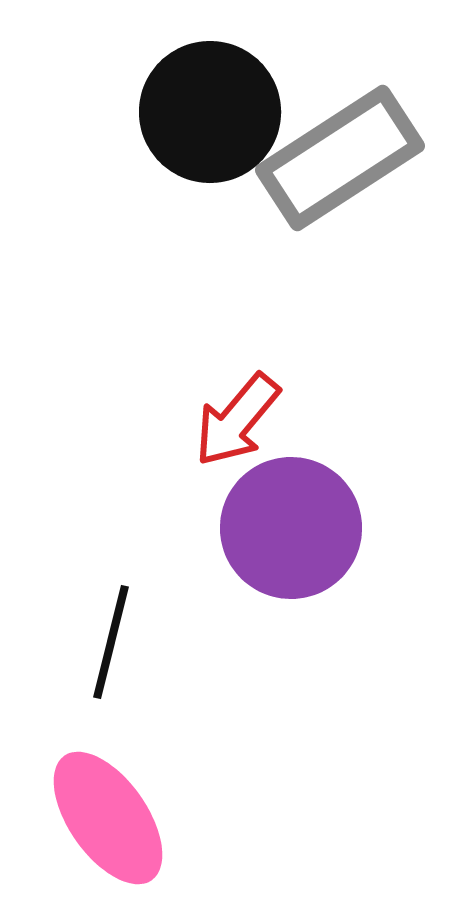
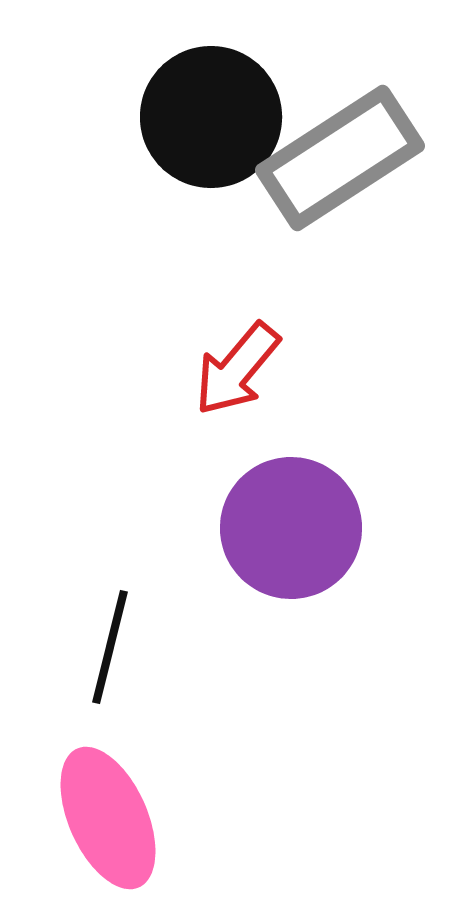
black circle: moved 1 px right, 5 px down
red arrow: moved 51 px up
black line: moved 1 px left, 5 px down
pink ellipse: rotated 11 degrees clockwise
